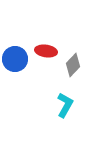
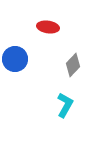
red ellipse: moved 2 px right, 24 px up
